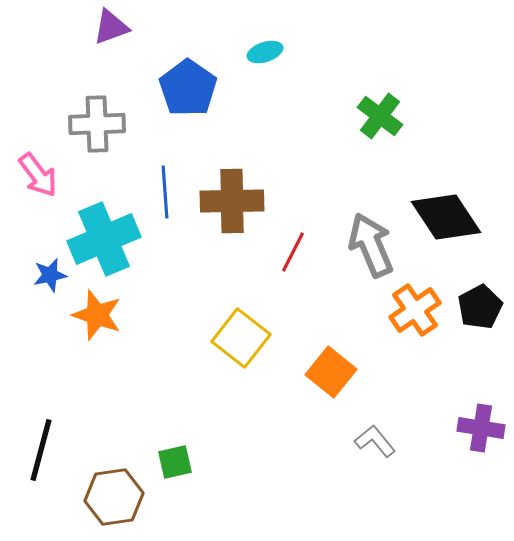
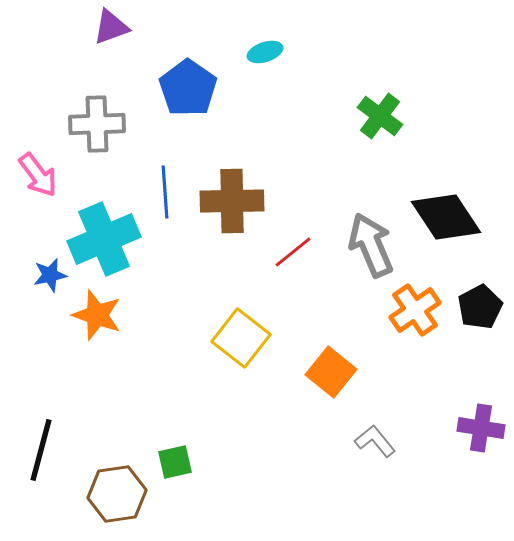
red line: rotated 24 degrees clockwise
brown hexagon: moved 3 px right, 3 px up
